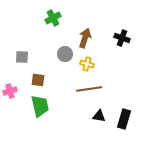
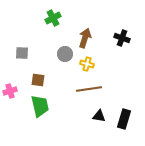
gray square: moved 4 px up
